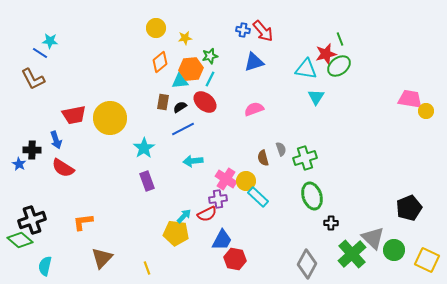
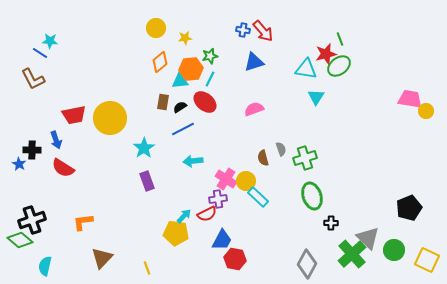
gray triangle at (373, 238): moved 5 px left
